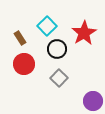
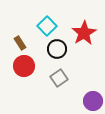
brown rectangle: moved 5 px down
red circle: moved 2 px down
gray square: rotated 12 degrees clockwise
